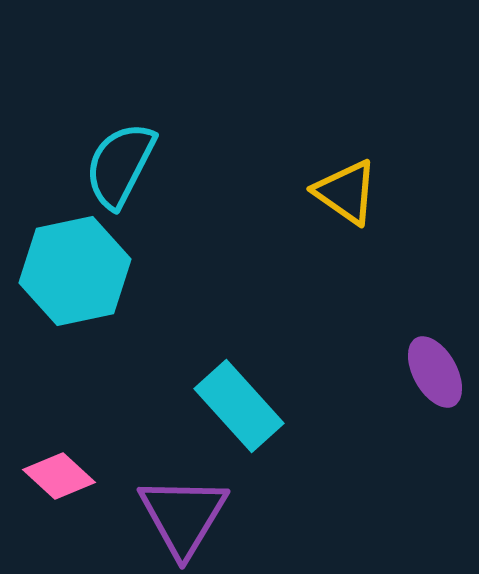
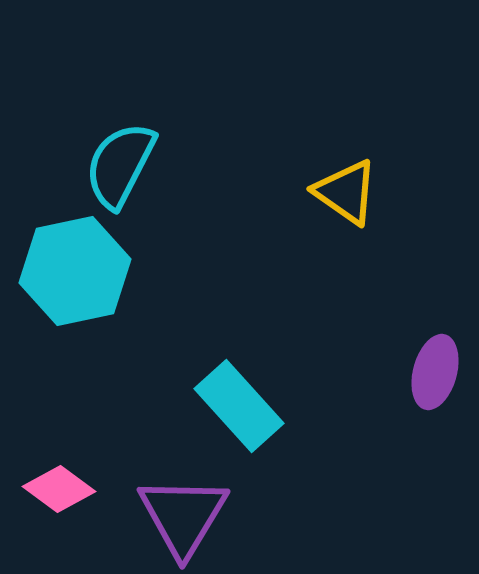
purple ellipse: rotated 44 degrees clockwise
pink diamond: moved 13 px down; rotated 6 degrees counterclockwise
